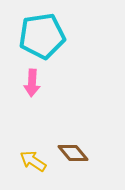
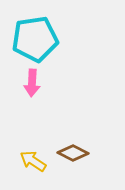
cyan pentagon: moved 7 px left, 3 px down
brown diamond: rotated 24 degrees counterclockwise
